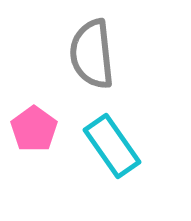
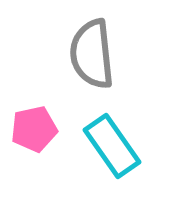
pink pentagon: rotated 24 degrees clockwise
